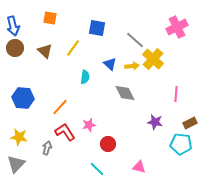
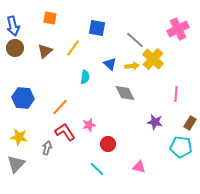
pink cross: moved 1 px right, 2 px down
brown triangle: rotated 35 degrees clockwise
brown rectangle: rotated 32 degrees counterclockwise
cyan pentagon: moved 3 px down
